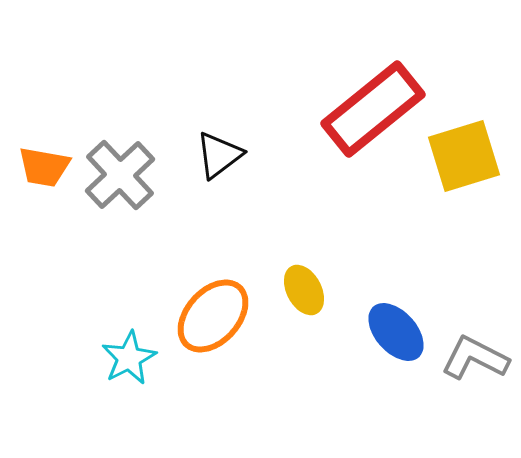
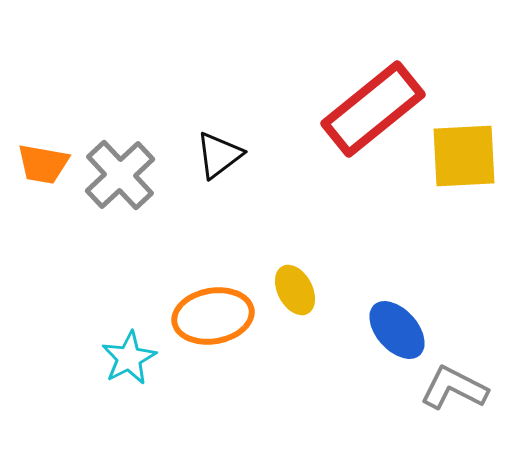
yellow square: rotated 14 degrees clockwise
orange trapezoid: moved 1 px left, 3 px up
yellow ellipse: moved 9 px left
orange ellipse: rotated 38 degrees clockwise
blue ellipse: moved 1 px right, 2 px up
gray L-shape: moved 21 px left, 30 px down
